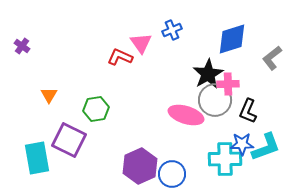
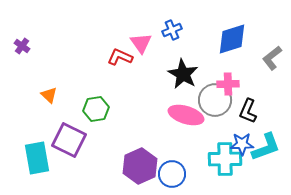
black star: moved 25 px left; rotated 12 degrees counterclockwise
orange triangle: rotated 18 degrees counterclockwise
